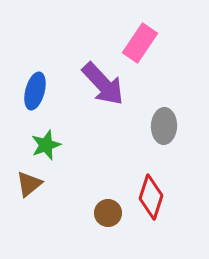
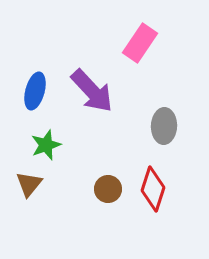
purple arrow: moved 11 px left, 7 px down
brown triangle: rotated 12 degrees counterclockwise
red diamond: moved 2 px right, 8 px up
brown circle: moved 24 px up
